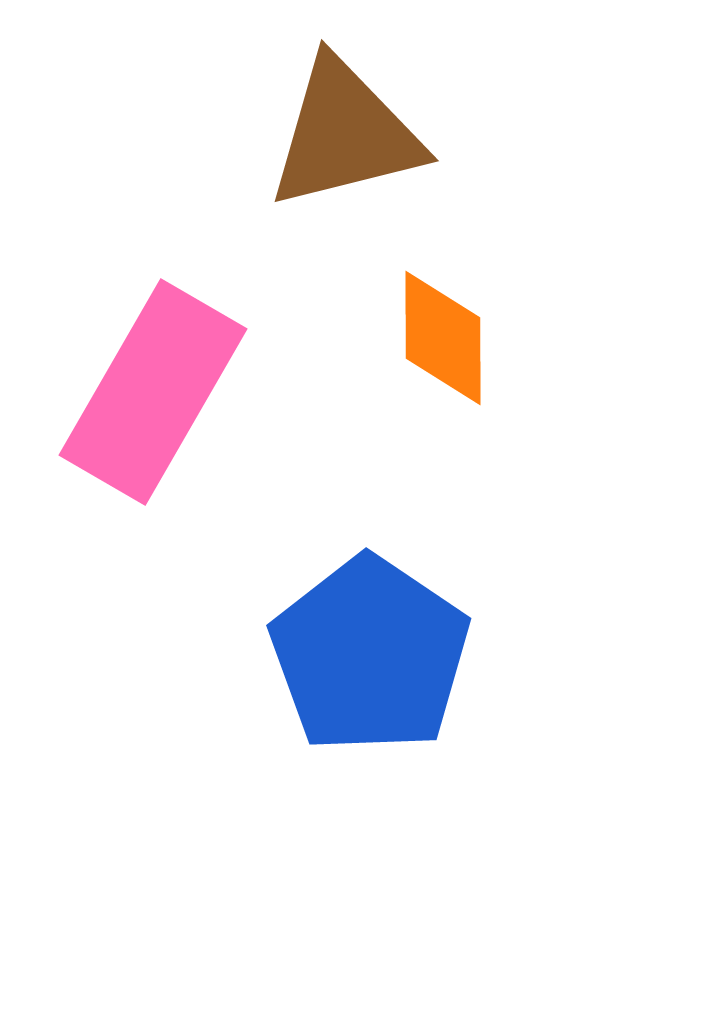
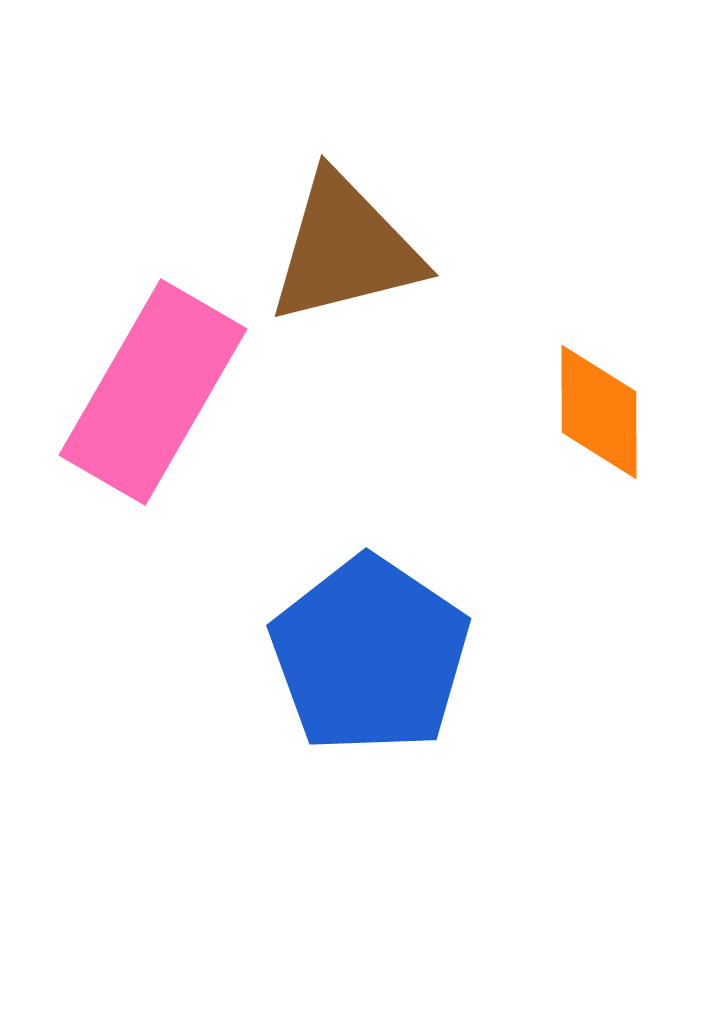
brown triangle: moved 115 px down
orange diamond: moved 156 px right, 74 px down
